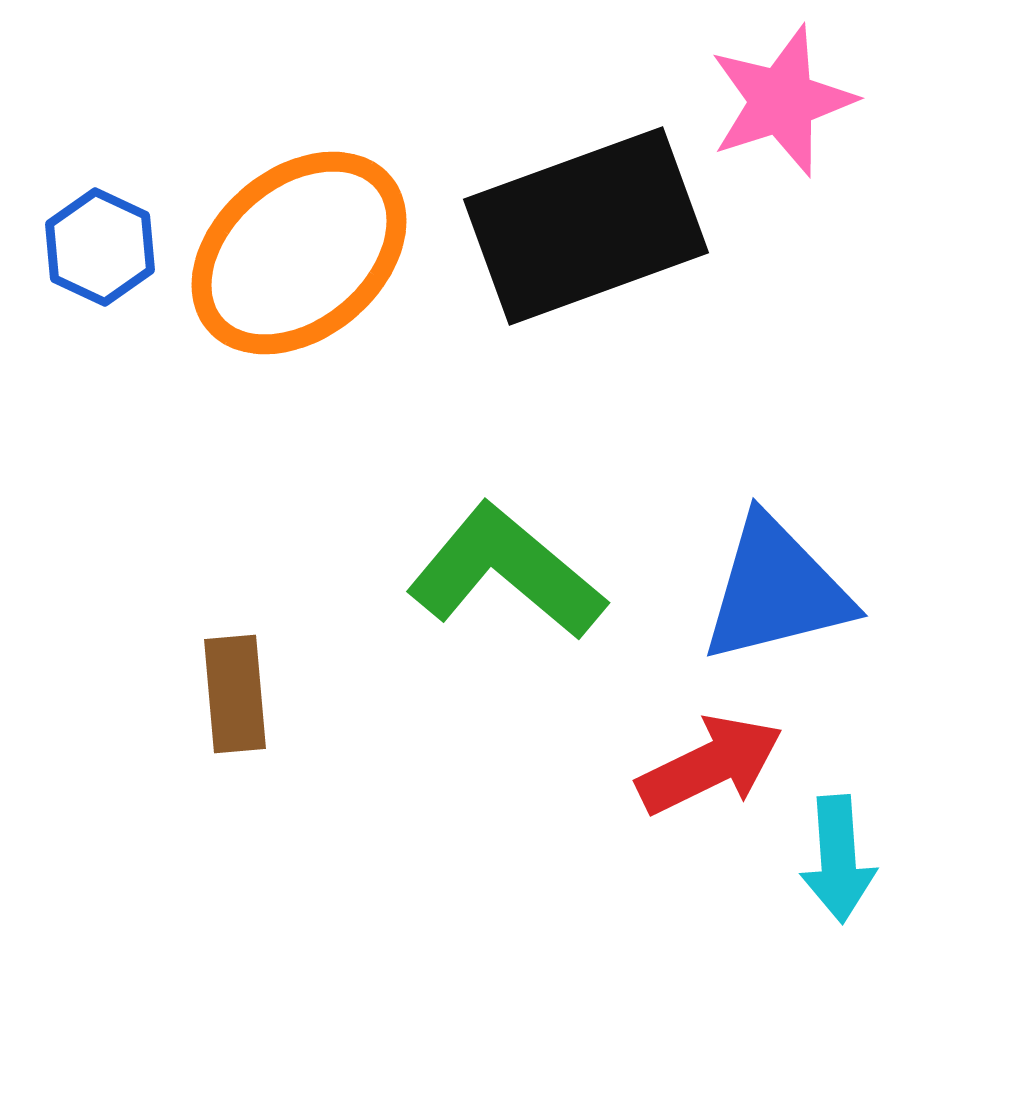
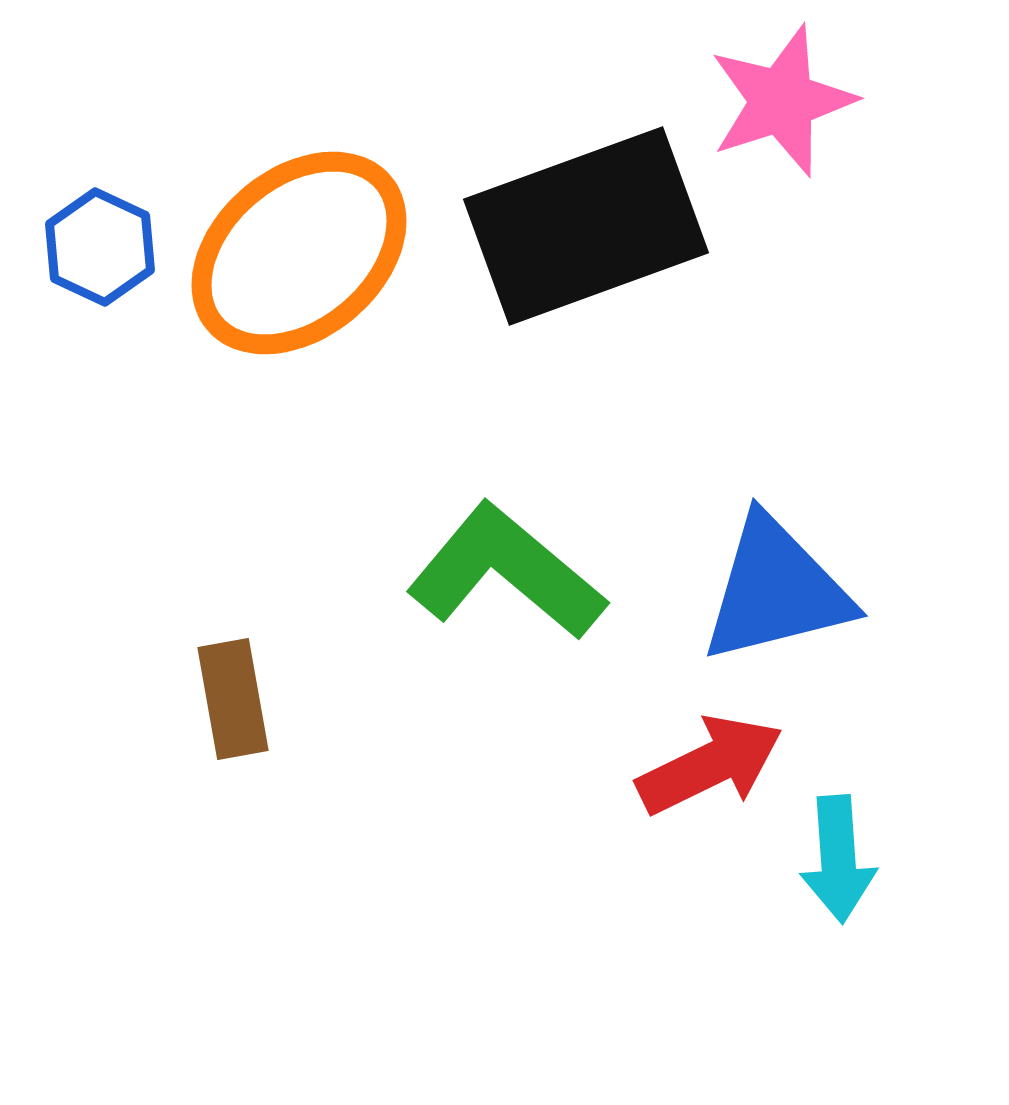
brown rectangle: moved 2 px left, 5 px down; rotated 5 degrees counterclockwise
